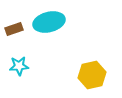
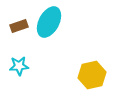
cyan ellipse: rotated 48 degrees counterclockwise
brown rectangle: moved 5 px right, 3 px up
